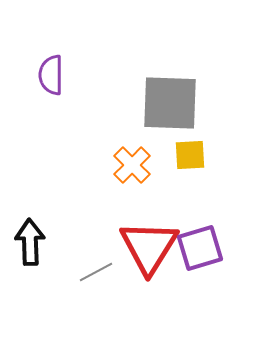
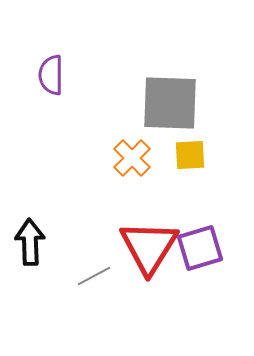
orange cross: moved 7 px up
gray line: moved 2 px left, 4 px down
